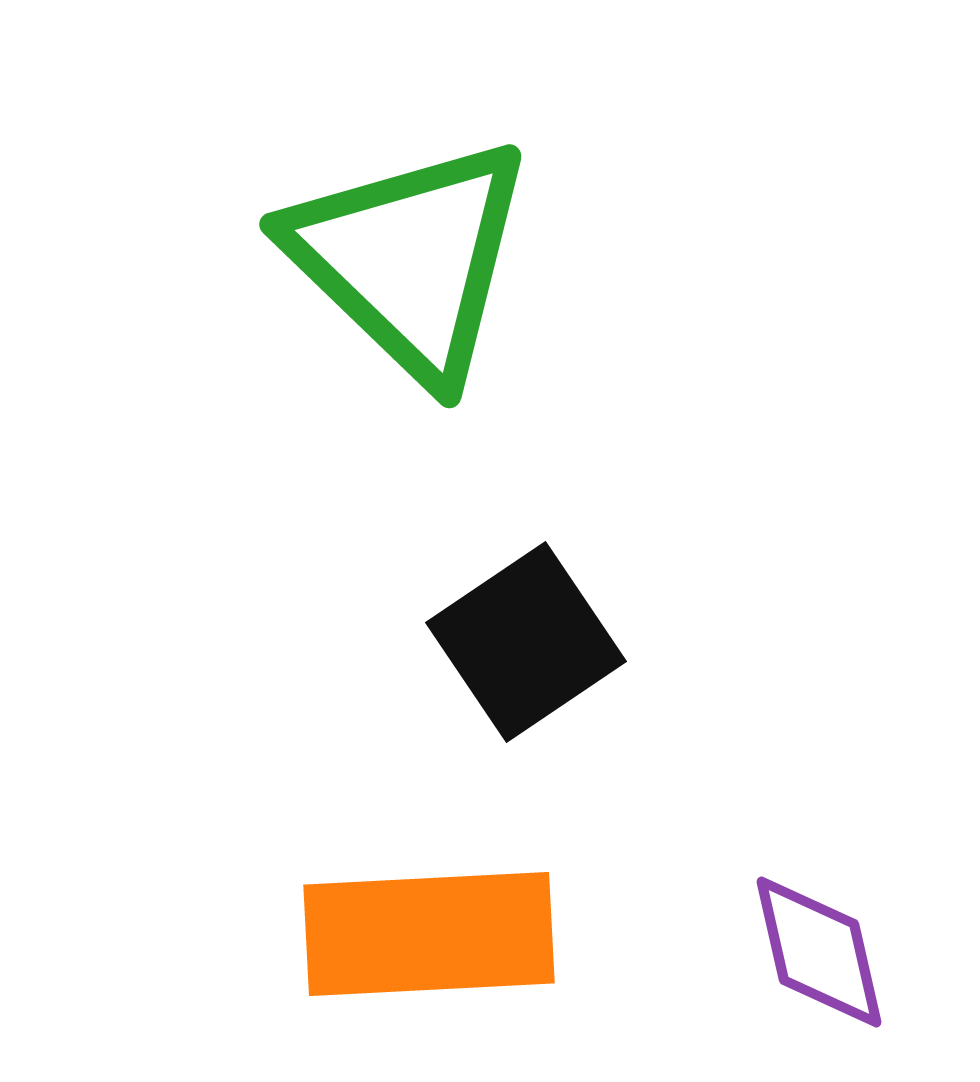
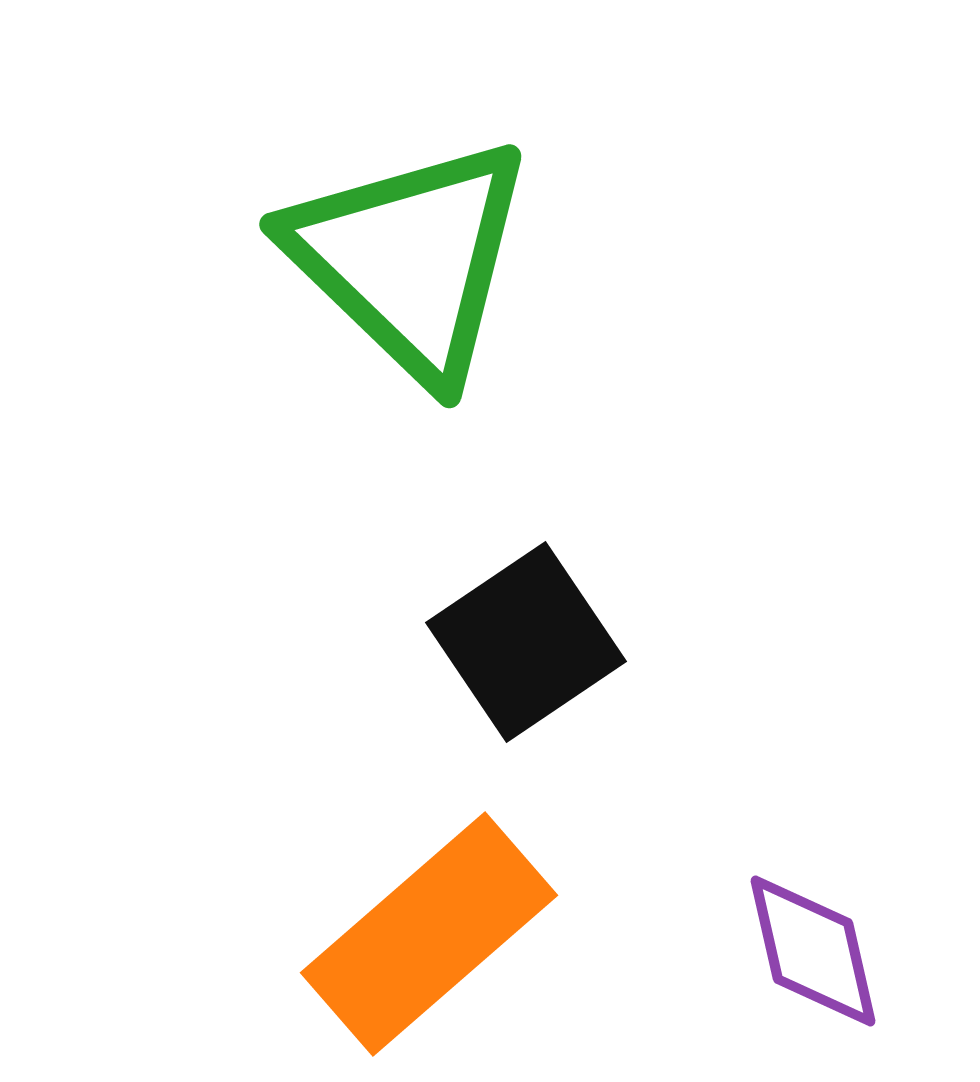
orange rectangle: rotated 38 degrees counterclockwise
purple diamond: moved 6 px left, 1 px up
